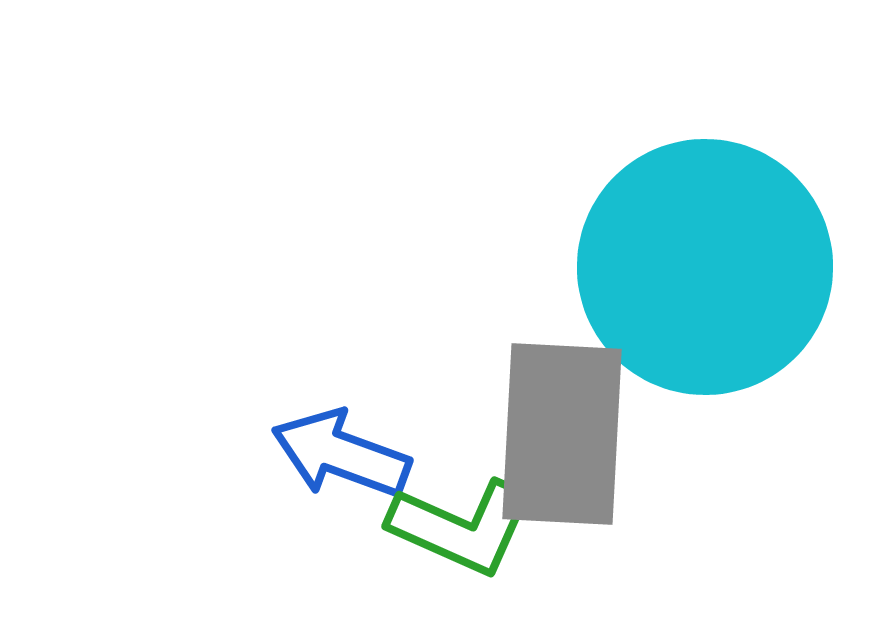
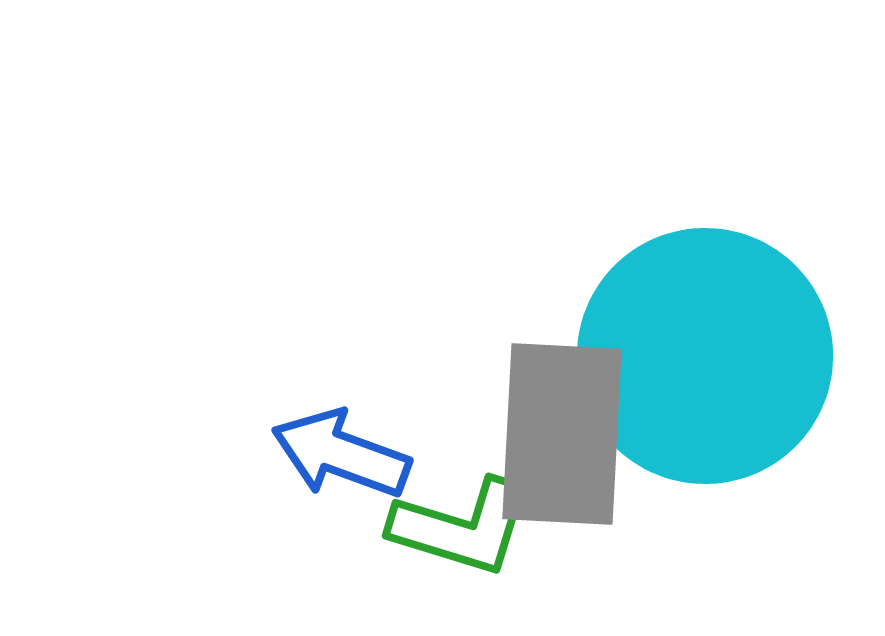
cyan circle: moved 89 px down
green L-shape: rotated 7 degrees counterclockwise
